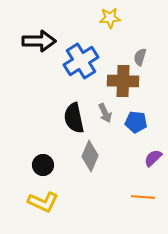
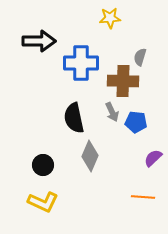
blue cross: moved 2 px down; rotated 32 degrees clockwise
gray arrow: moved 7 px right, 1 px up
